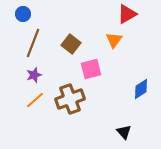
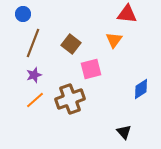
red triangle: rotated 35 degrees clockwise
